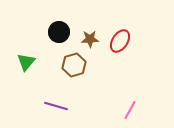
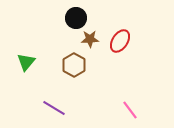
black circle: moved 17 px right, 14 px up
brown hexagon: rotated 15 degrees counterclockwise
purple line: moved 2 px left, 2 px down; rotated 15 degrees clockwise
pink line: rotated 66 degrees counterclockwise
